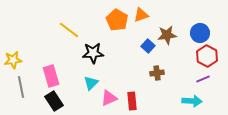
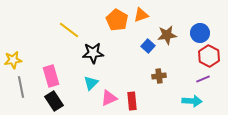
red hexagon: moved 2 px right
brown cross: moved 2 px right, 3 px down
